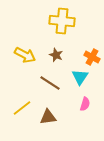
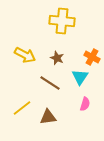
brown star: moved 1 px right, 3 px down
